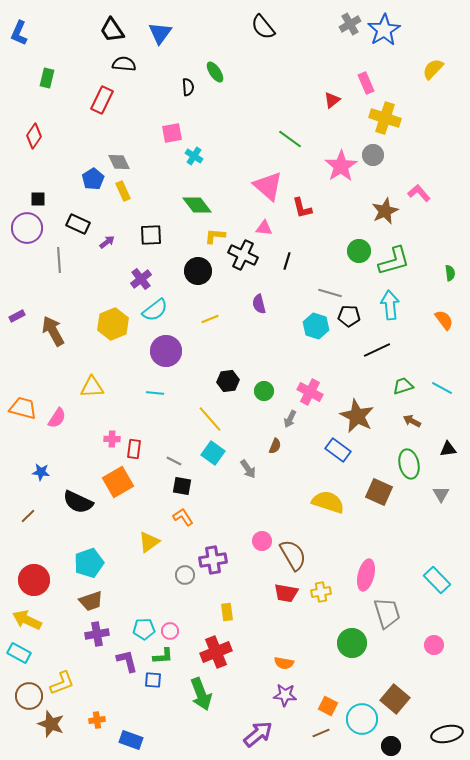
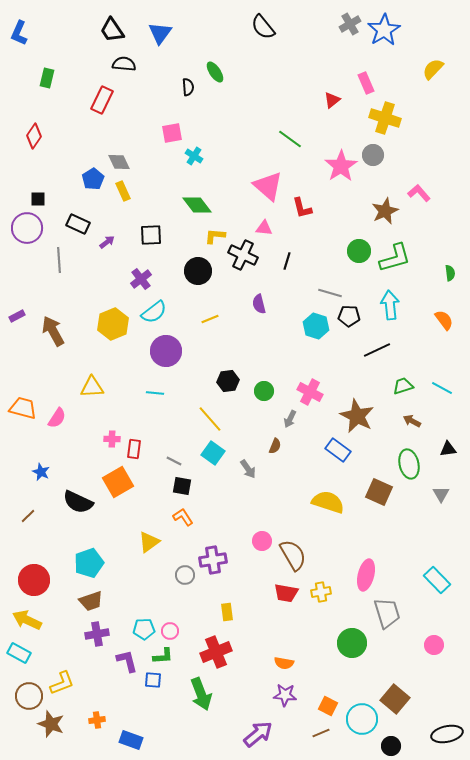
green L-shape at (394, 261): moved 1 px right, 3 px up
cyan semicircle at (155, 310): moved 1 px left, 2 px down
blue star at (41, 472): rotated 18 degrees clockwise
